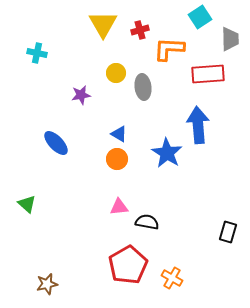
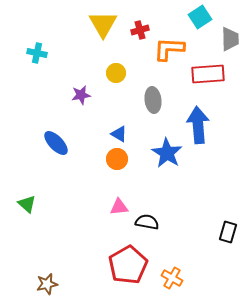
gray ellipse: moved 10 px right, 13 px down
